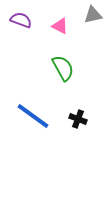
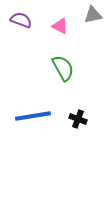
blue line: rotated 45 degrees counterclockwise
